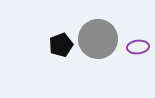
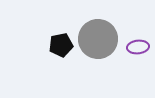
black pentagon: rotated 10 degrees clockwise
